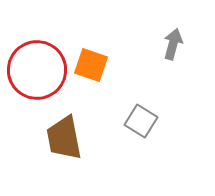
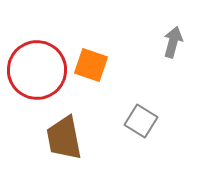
gray arrow: moved 2 px up
